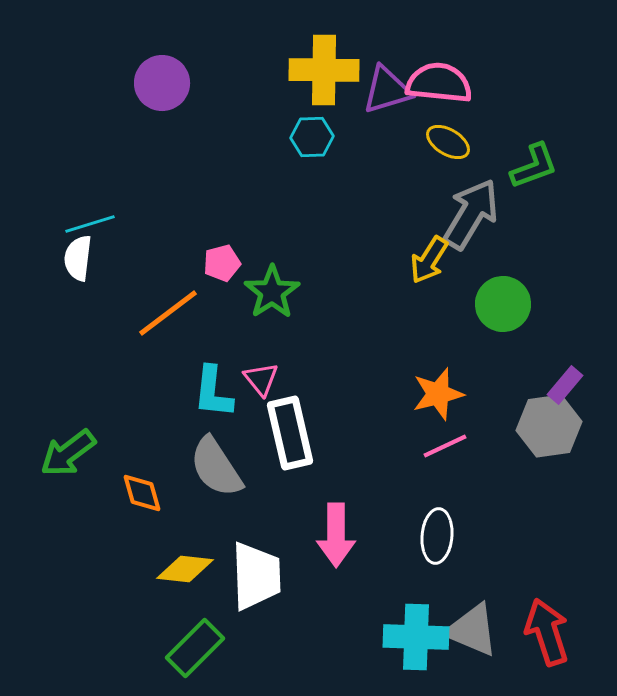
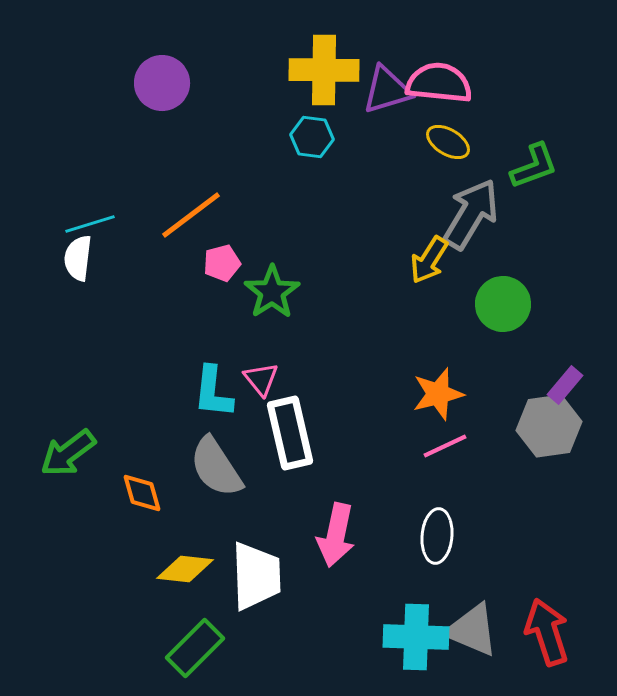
cyan hexagon: rotated 9 degrees clockwise
orange line: moved 23 px right, 98 px up
pink arrow: rotated 12 degrees clockwise
